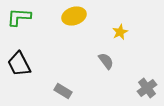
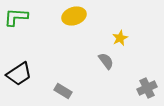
green L-shape: moved 3 px left
yellow star: moved 6 px down
black trapezoid: moved 10 px down; rotated 96 degrees counterclockwise
gray cross: rotated 12 degrees clockwise
